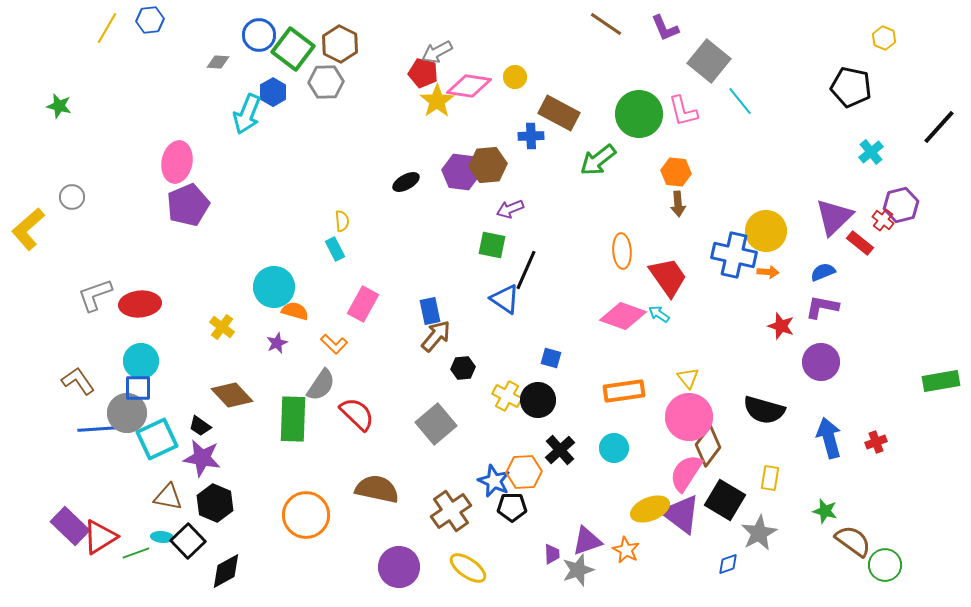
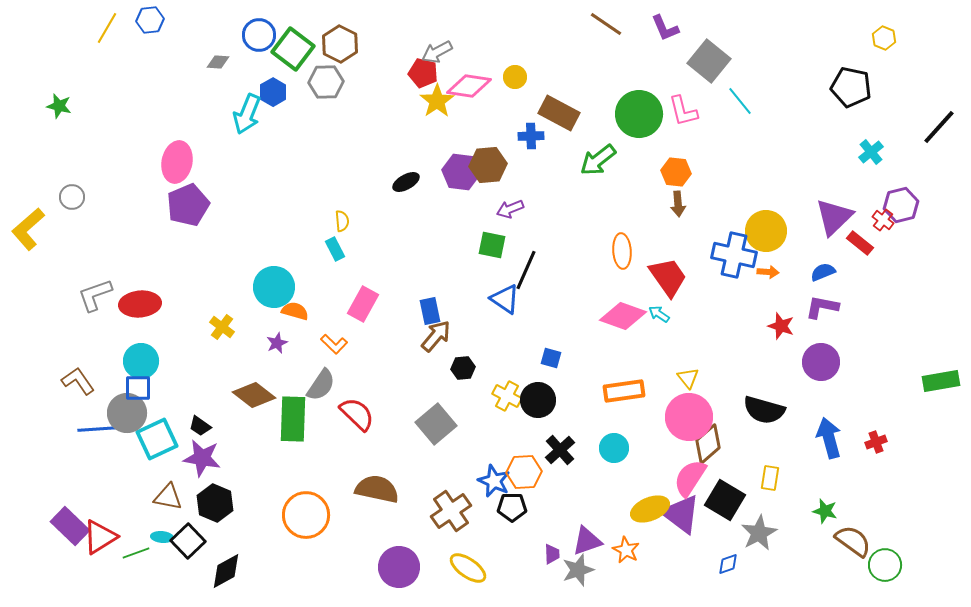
brown diamond at (232, 395): moved 22 px right; rotated 9 degrees counterclockwise
brown diamond at (708, 446): moved 2 px up; rotated 12 degrees clockwise
pink semicircle at (686, 473): moved 4 px right, 5 px down
